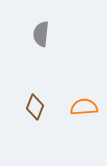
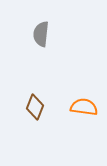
orange semicircle: rotated 12 degrees clockwise
